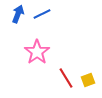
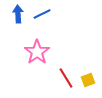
blue arrow: rotated 24 degrees counterclockwise
